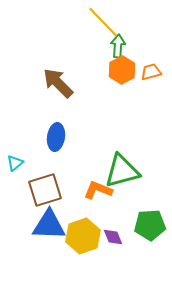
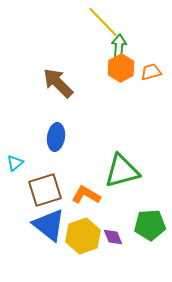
green arrow: moved 1 px right
orange hexagon: moved 1 px left, 2 px up
orange L-shape: moved 12 px left, 5 px down; rotated 8 degrees clockwise
blue triangle: rotated 36 degrees clockwise
